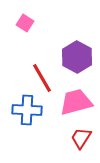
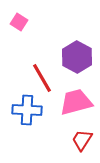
pink square: moved 6 px left, 1 px up
red trapezoid: moved 1 px right, 2 px down
